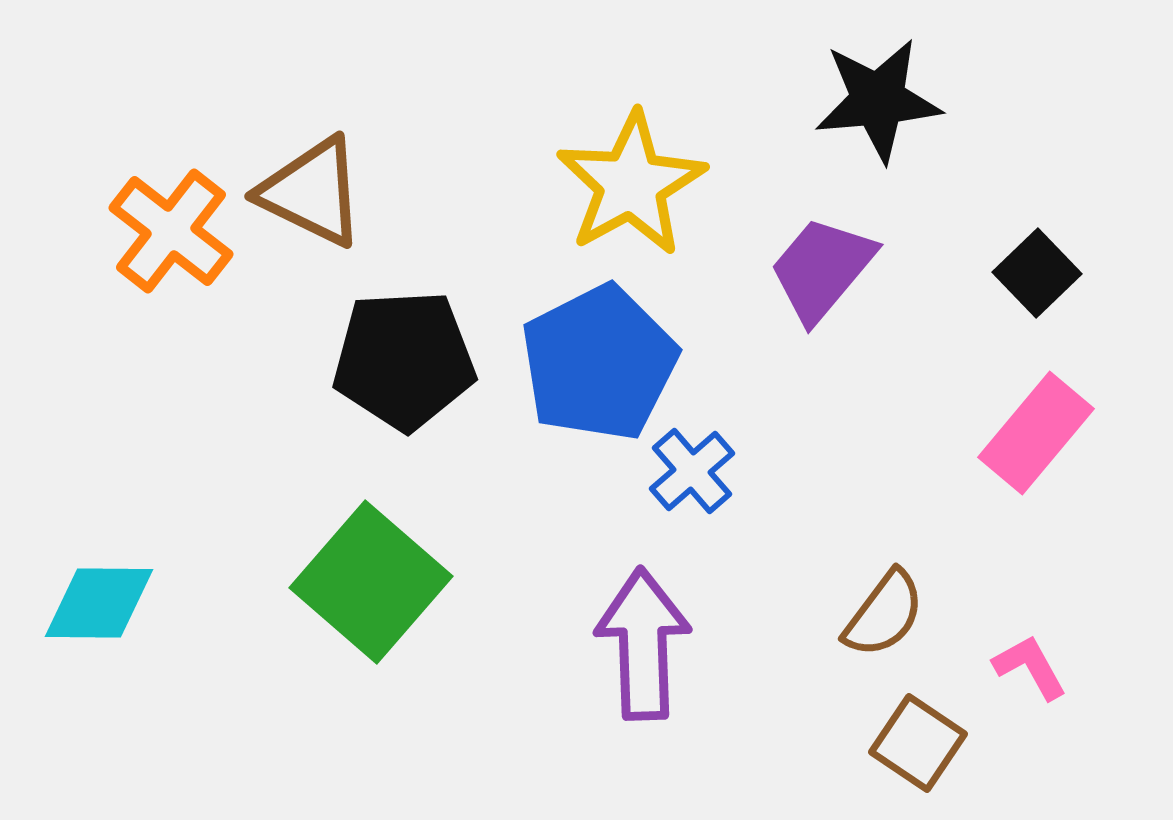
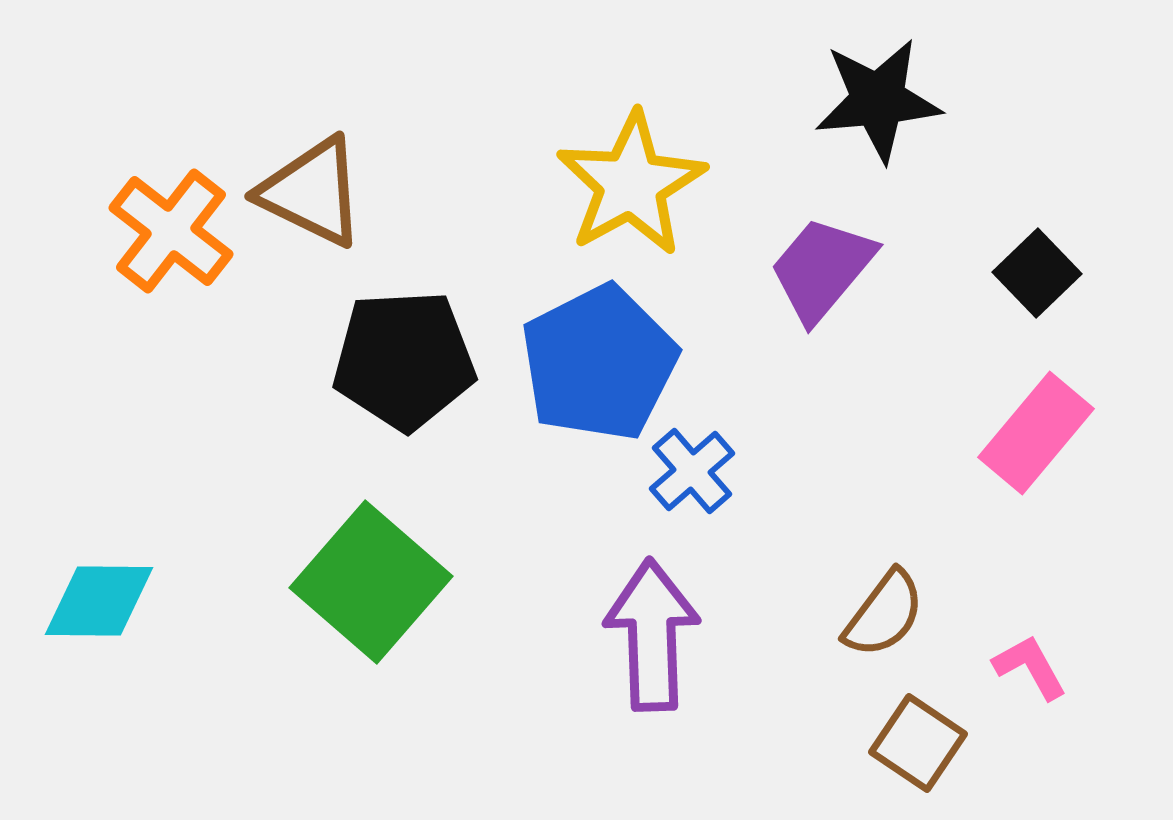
cyan diamond: moved 2 px up
purple arrow: moved 9 px right, 9 px up
